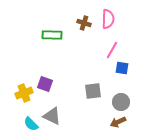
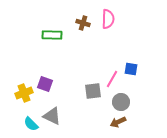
brown cross: moved 1 px left
pink line: moved 29 px down
blue square: moved 9 px right, 1 px down
